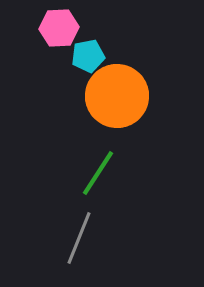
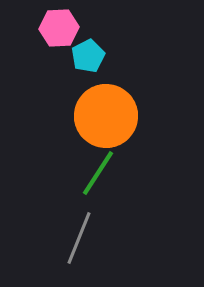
cyan pentagon: rotated 16 degrees counterclockwise
orange circle: moved 11 px left, 20 px down
